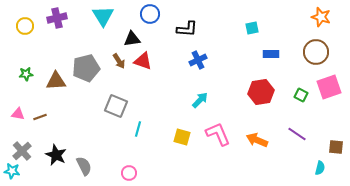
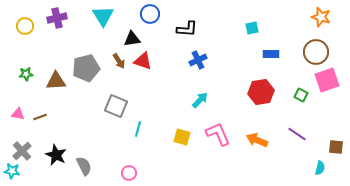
pink square: moved 2 px left, 7 px up
